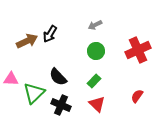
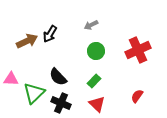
gray arrow: moved 4 px left
black cross: moved 2 px up
